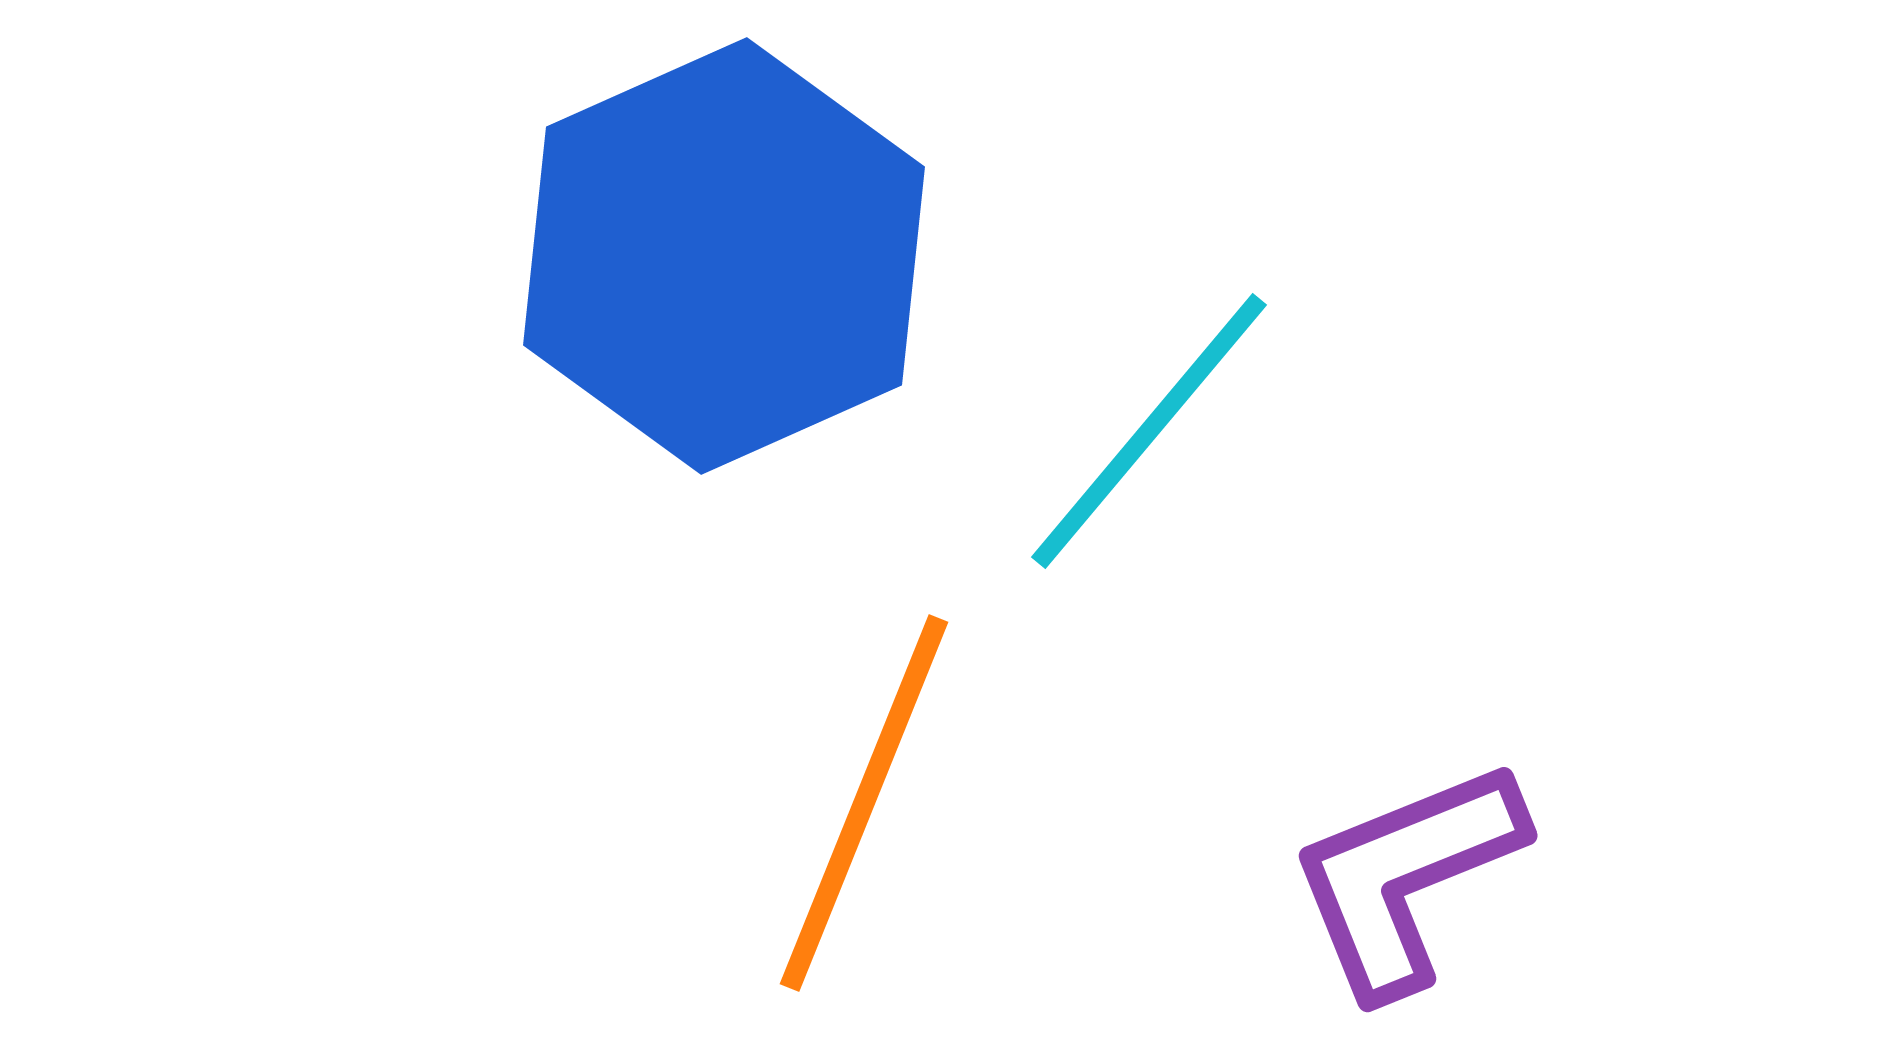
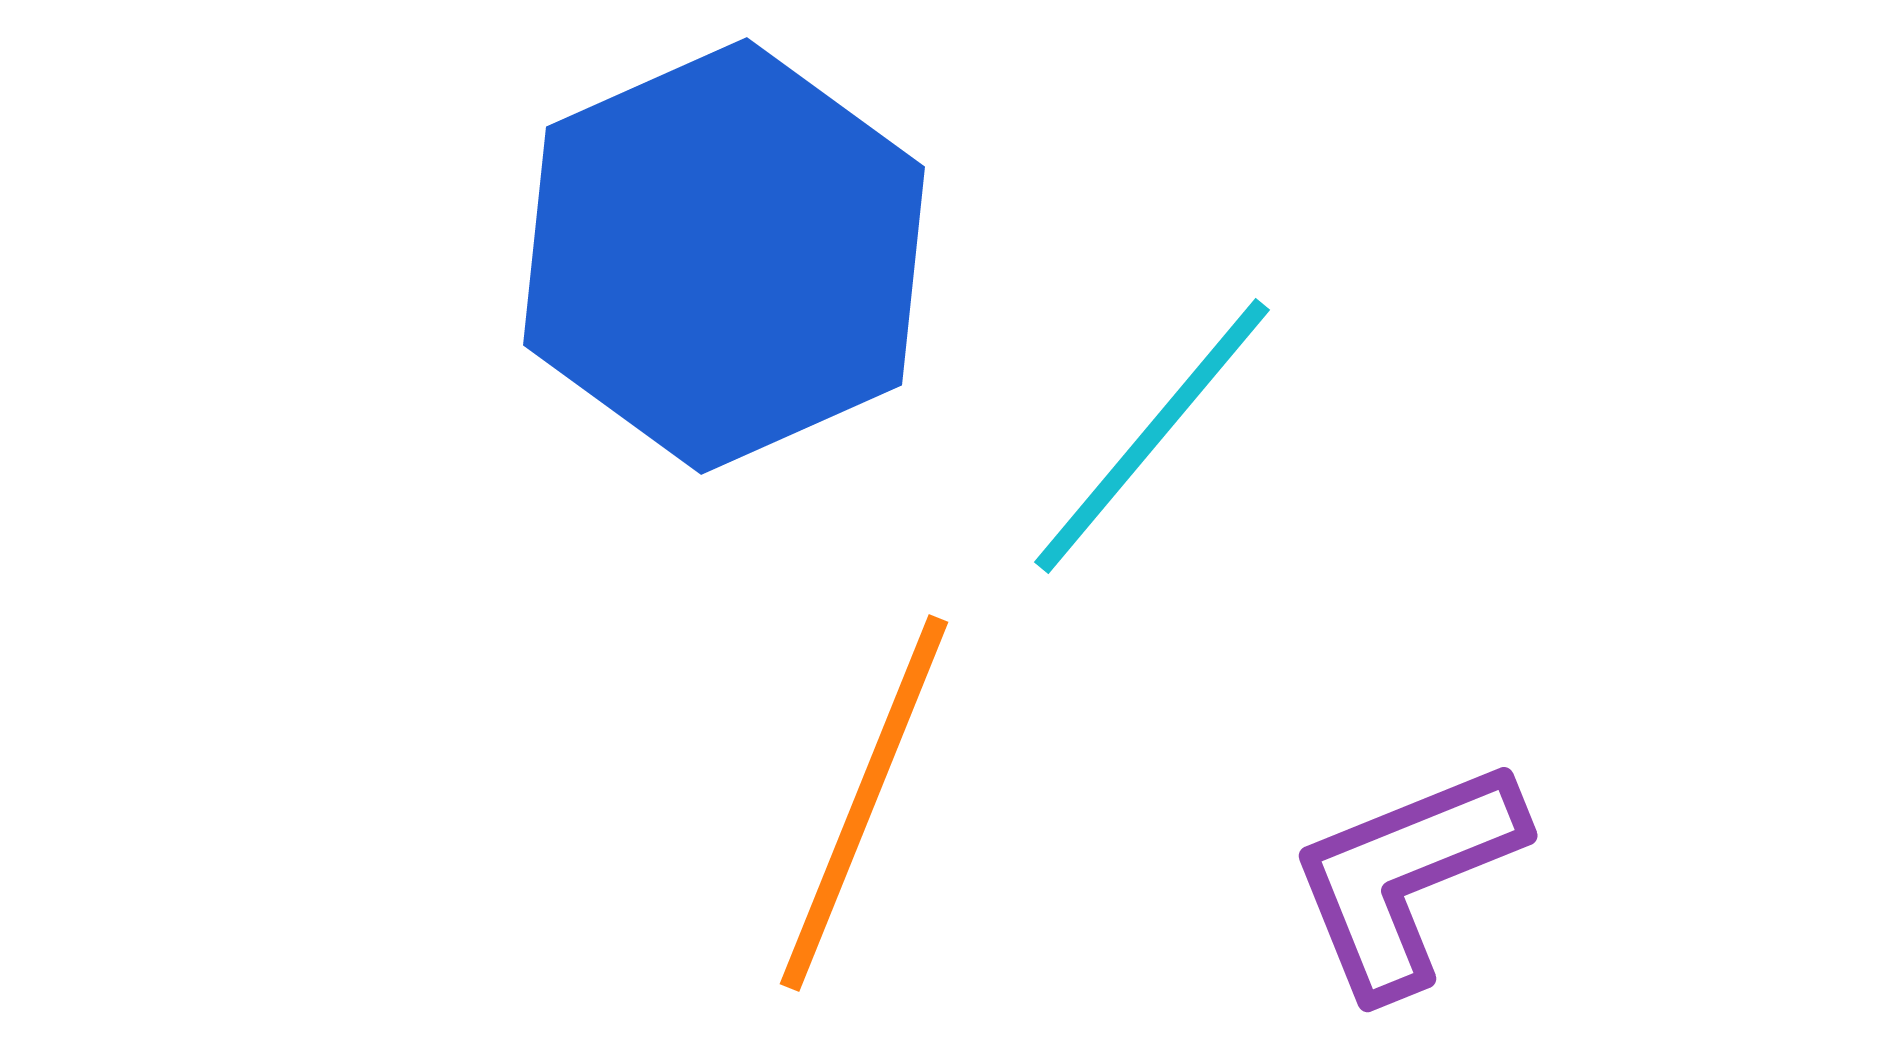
cyan line: moved 3 px right, 5 px down
